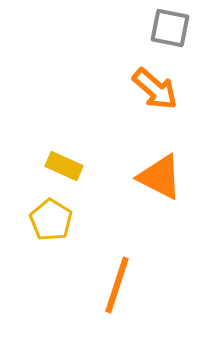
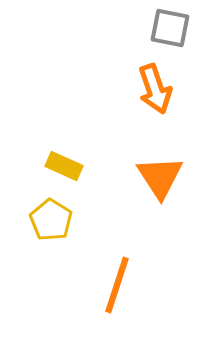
orange arrow: rotated 30 degrees clockwise
orange triangle: rotated 30 degrees clockwise
